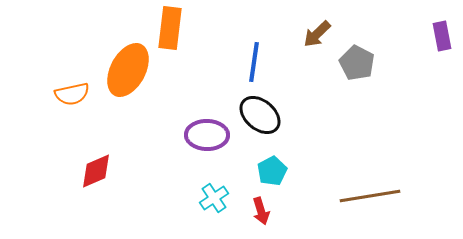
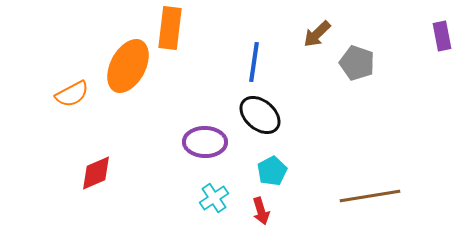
gray pentagon: rotated 8 degrees counterclockwise
orange ellipse: moved 4 px up
orange semicircle: rotated 16 degrees counterclockwise
purple ellipse: moved 2 px left, 7 px down
red diamond: moved 2 px down
